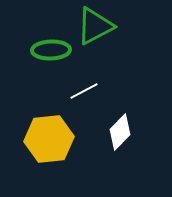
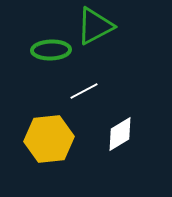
white diamond: moved 2 px down; rotated 15 degrees clockwise
